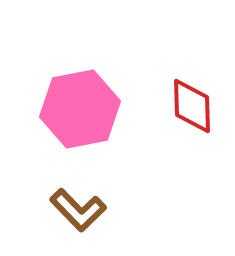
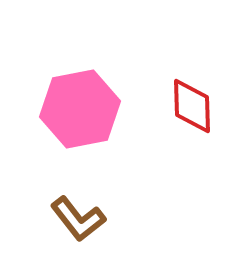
brown L-shape: moved 9 px down; rotated 6 degrees clockwise
